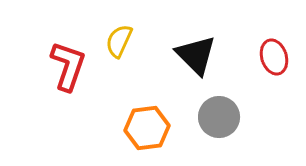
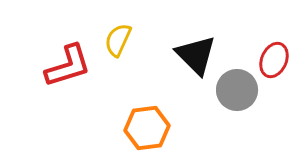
yellow semicircle: moved 1 px left, 1 px up
red ellipse: moved 3 px down; rotated 40 degrees clockwise
red L-shape: rotated 54 degrees clockwise
gray circle: moved 18 px right, 27 px up
